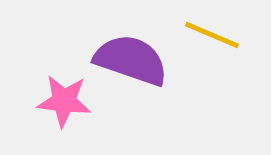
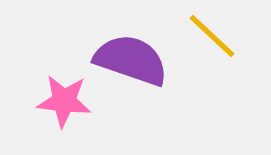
yellow line: moved 1 px down; rotated 20 degrees clockwise
